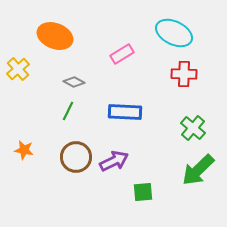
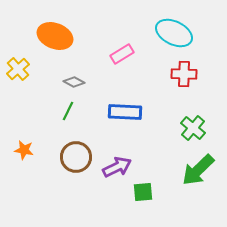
purple arrow: moved 3 px right, 6 px down
